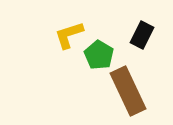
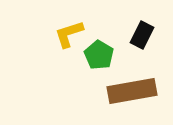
yellow L-shape: moved 1 px up
brown rectangle: moved 4 px right; rotated 75 degrees counterclockwise
